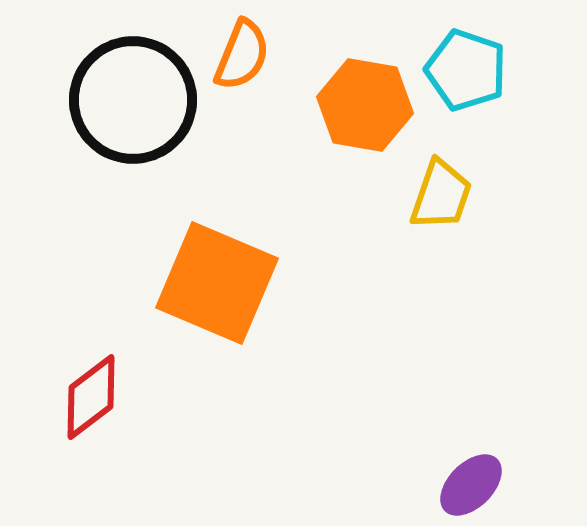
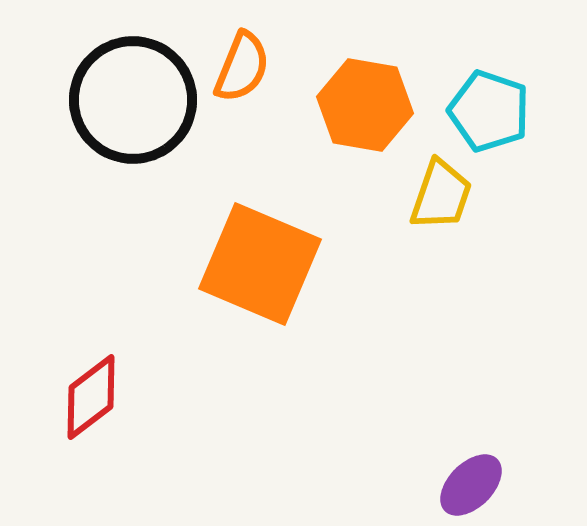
orange semicircle: moved 12 px down
cyan pentagon: moved 23 px right, 41 px down
orange square: moved 43 px right, 19 px up
